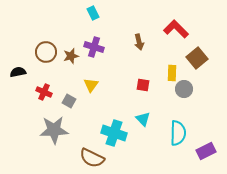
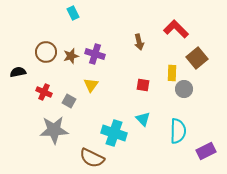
cyan rectangle: moved 20 px left
purple cross: moved 1 px right, 7 px down
cyan semicircle: moved 2 px up
